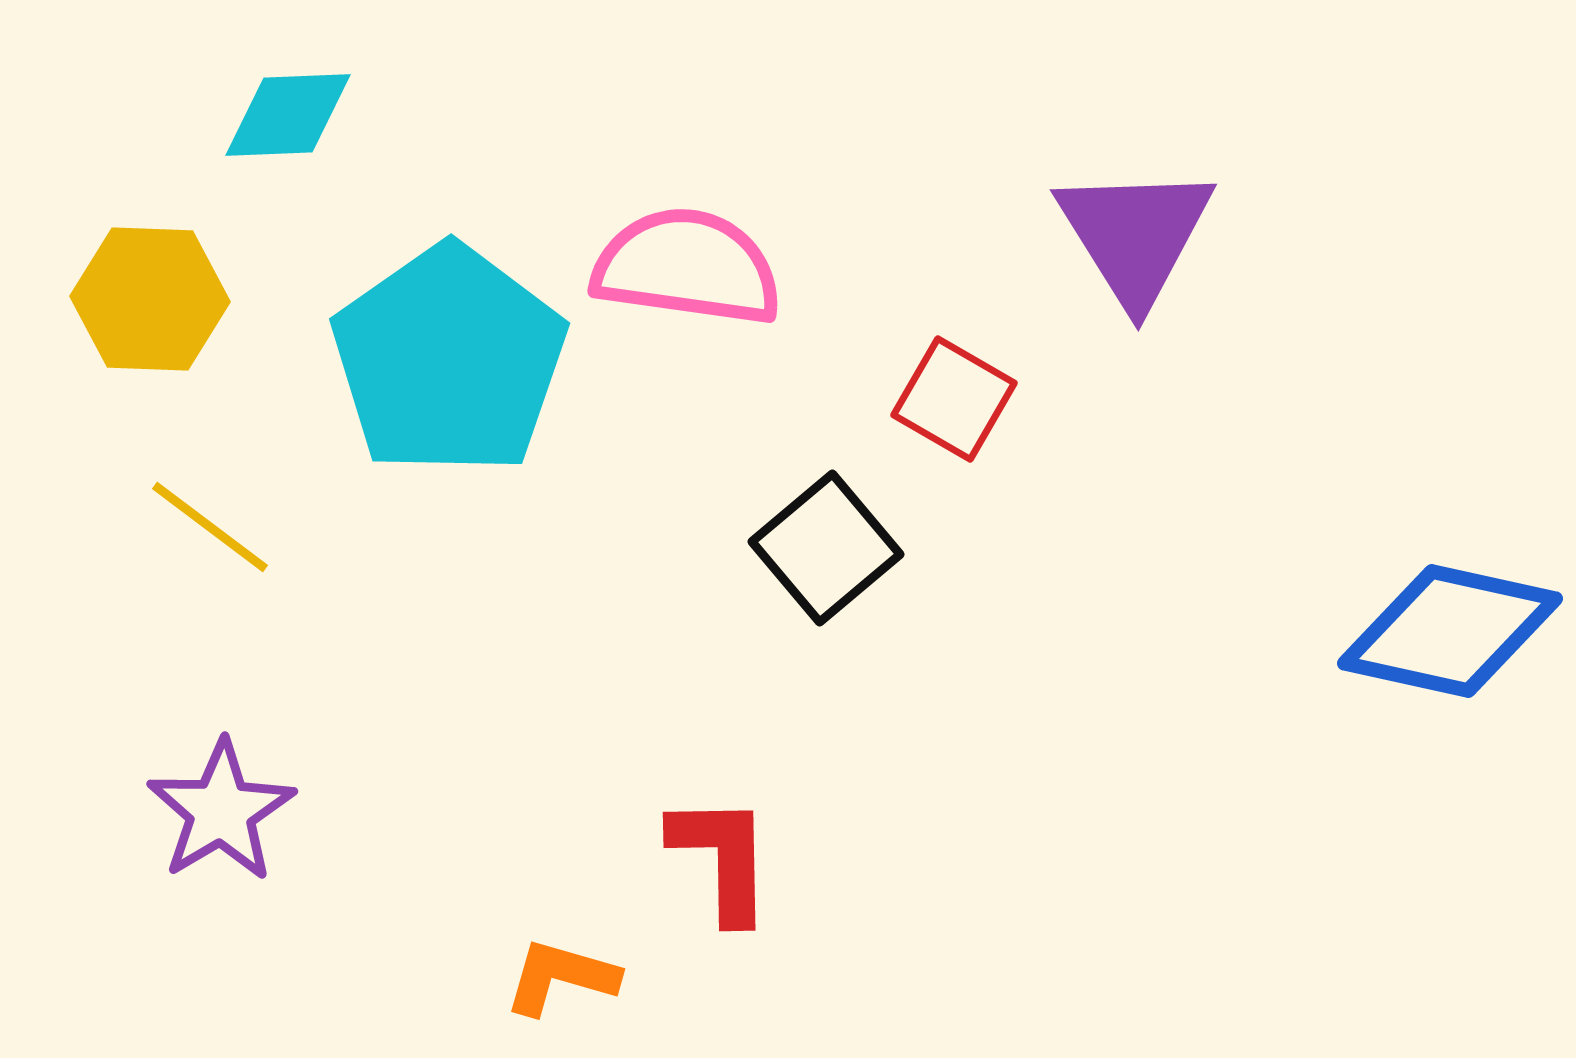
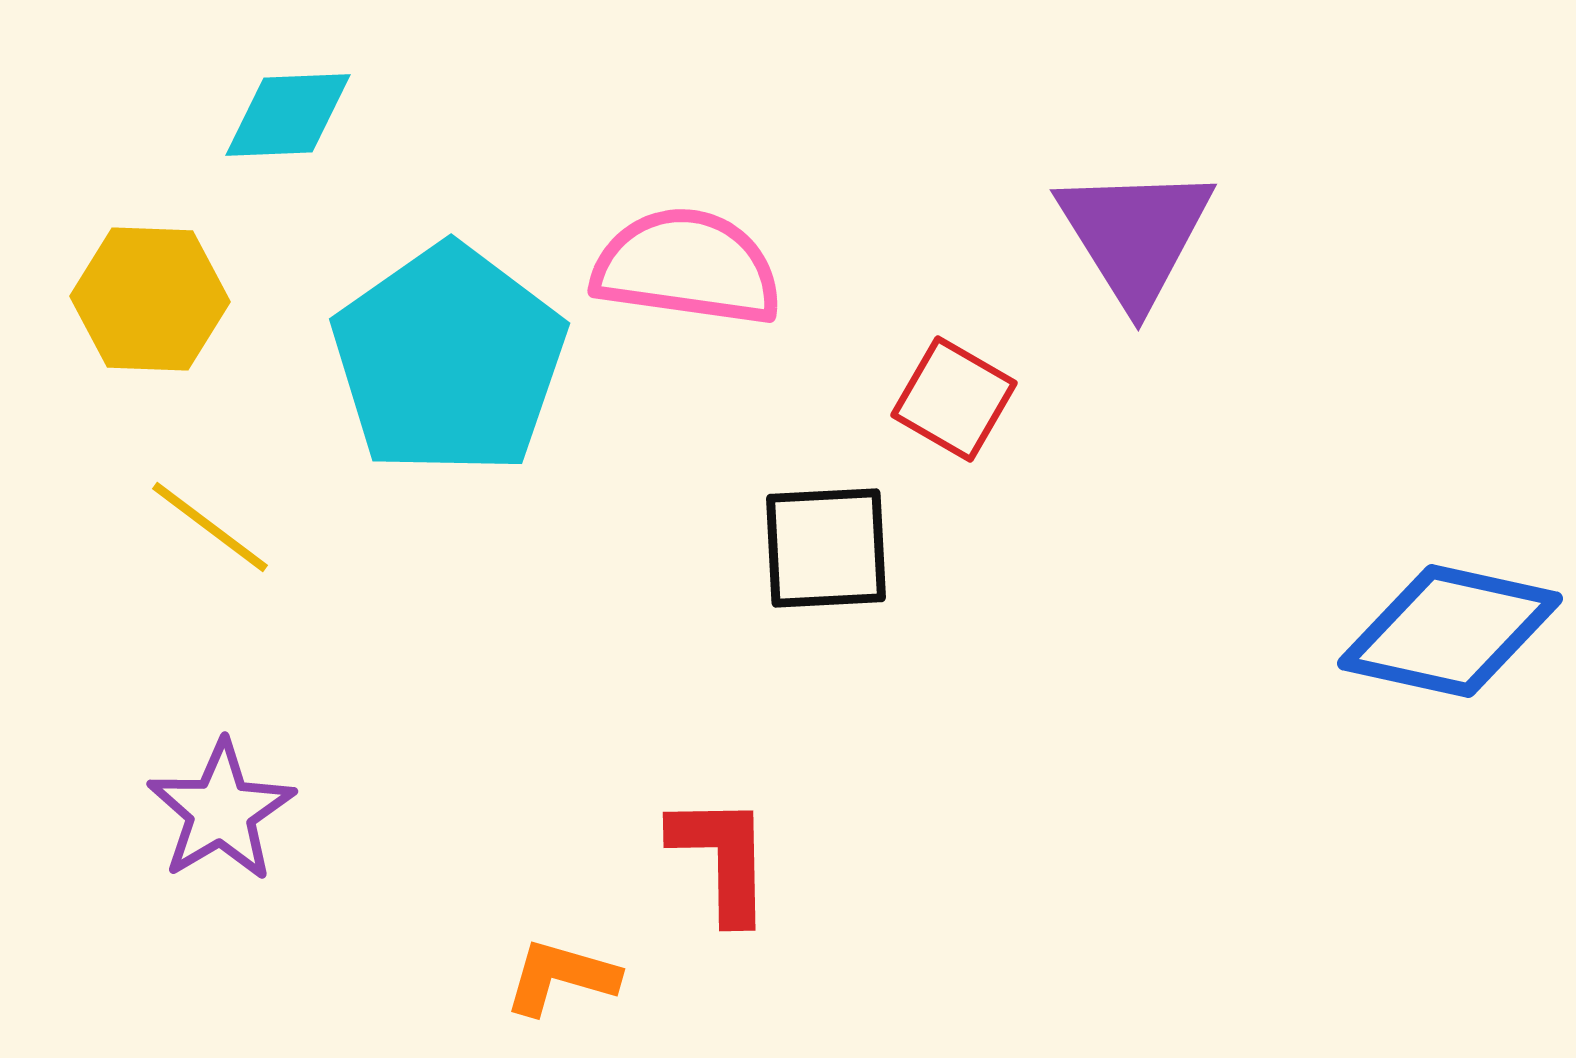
black square: rotated 37 degrees clockwise
